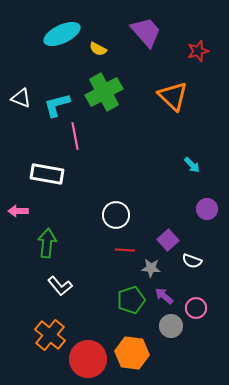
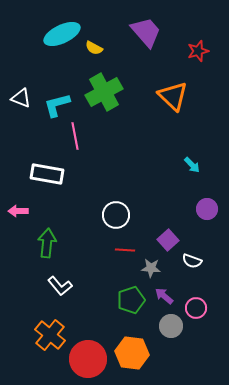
yellow semicircle: moved 4 px left, 1 px up
